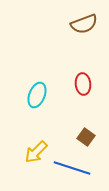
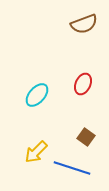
red ellipse: rotated 30 degrees clockwise
cyan ellipse: rotated 20 degrees clockwise
